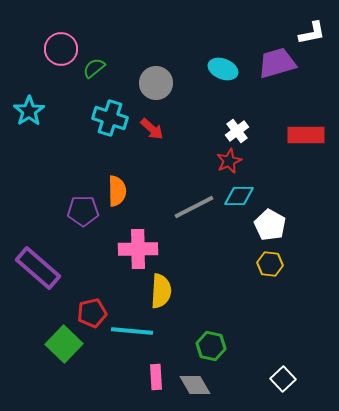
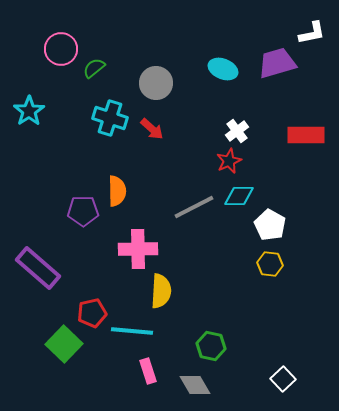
pink rectangle: moved 8 px left, 6 px up; rotated 15 degrees counterclockwise
